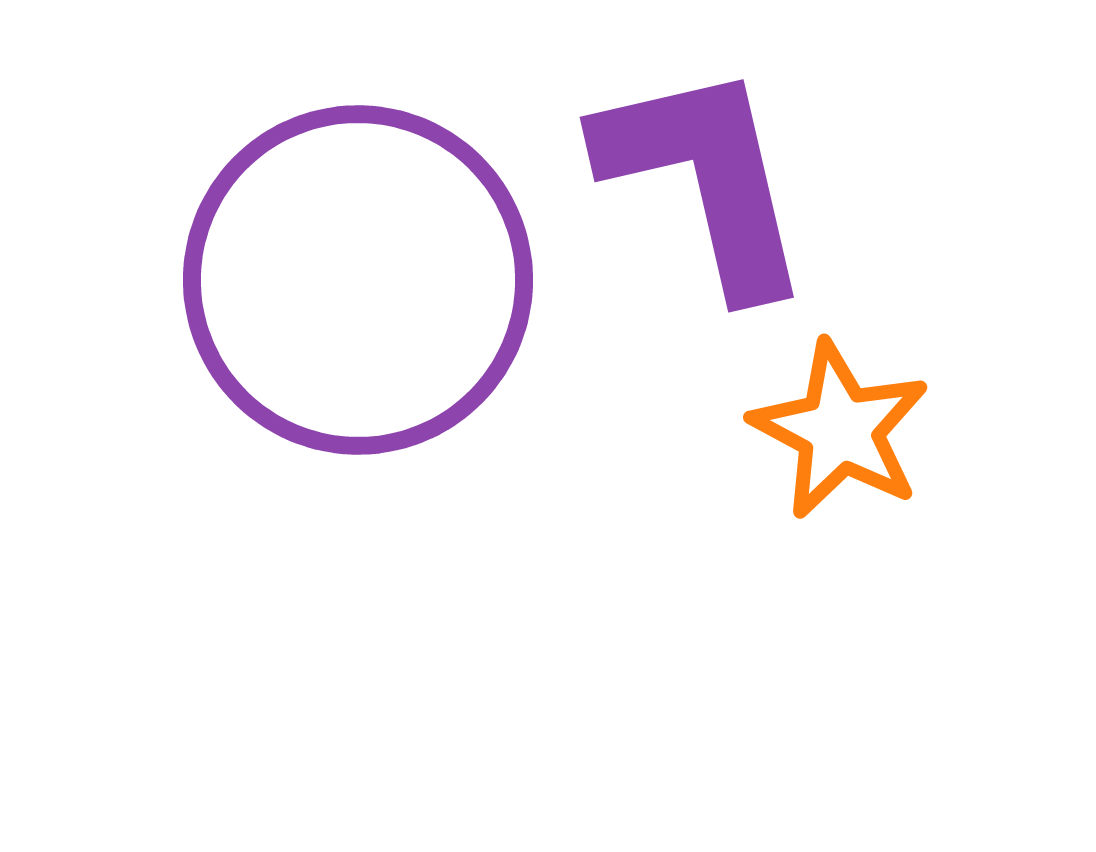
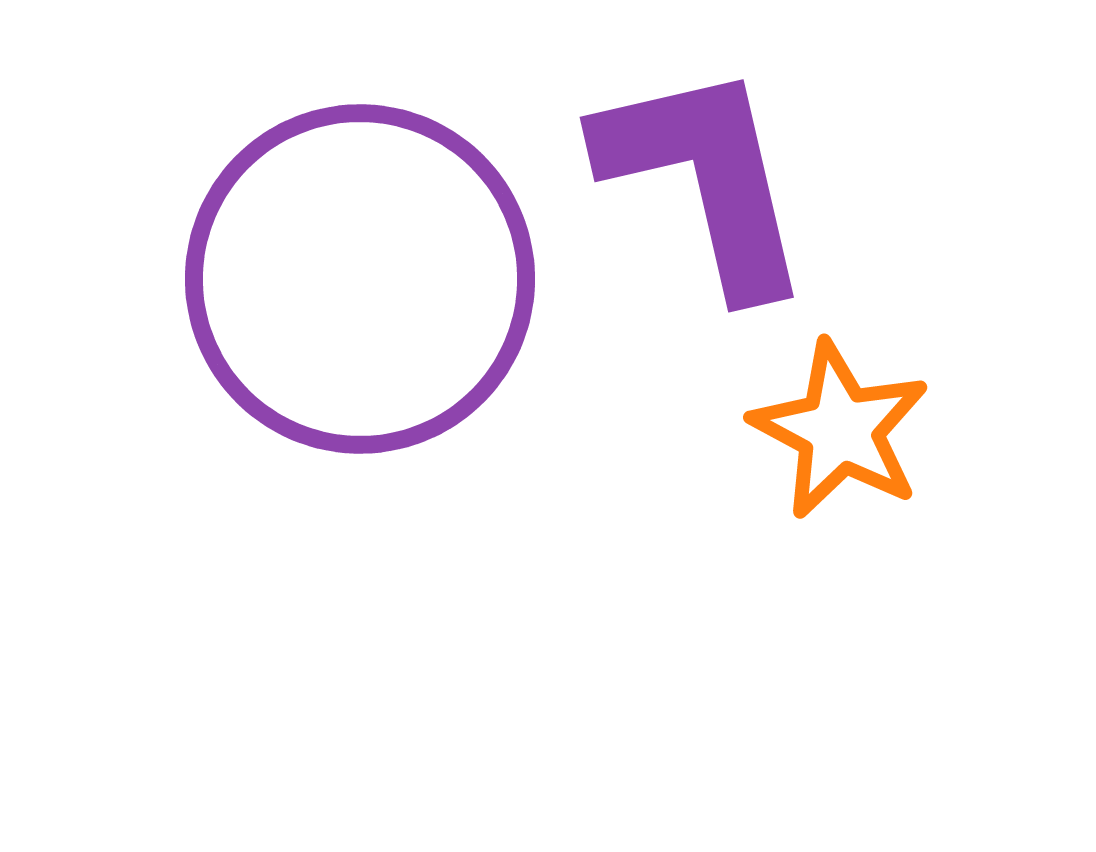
purple circle: moved 2 px right, 1 px up
